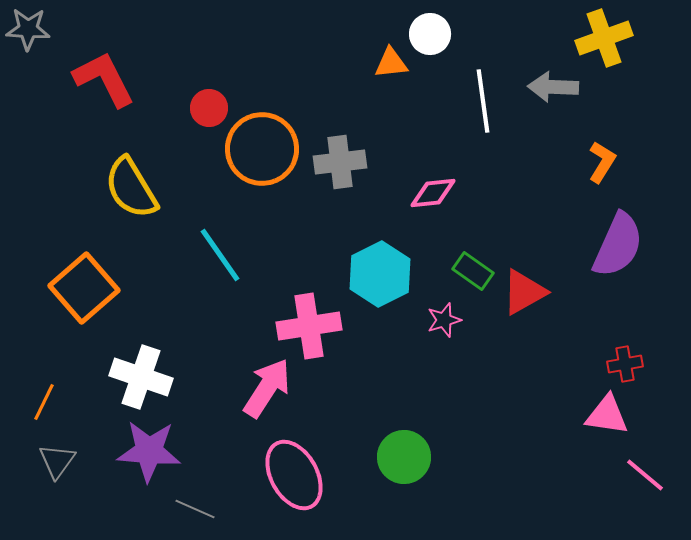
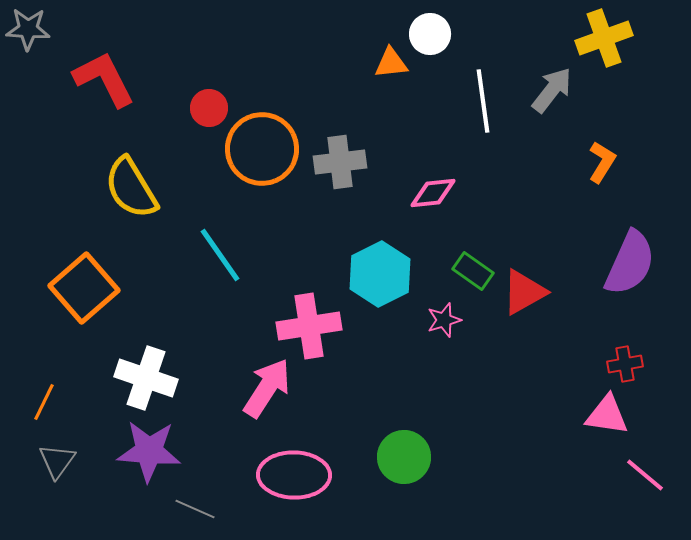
gray arrow: moved 1 px left, 3 px down; rotated 126 degrees clockwise
purple semicircle: moved 12 px right, 18 px down
white cross: moved 5 px right, 1 px down
pink ellipse: rotated 60 degrees counterclockwise
